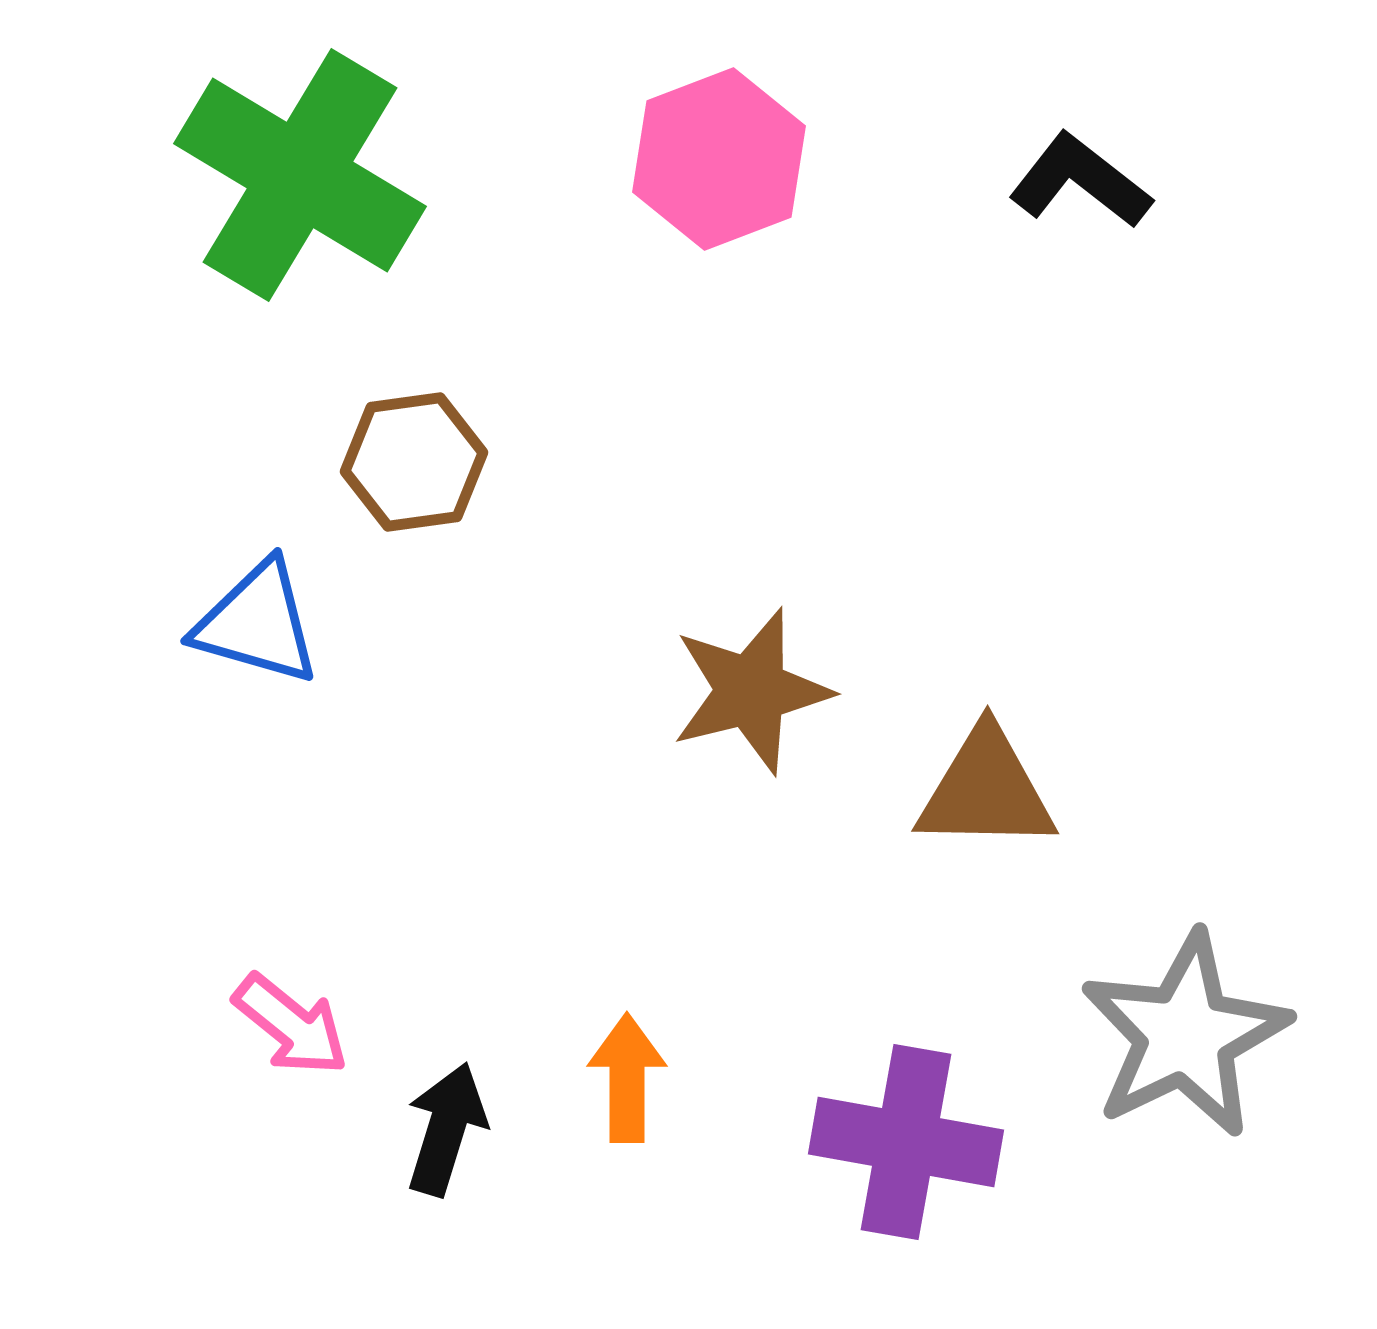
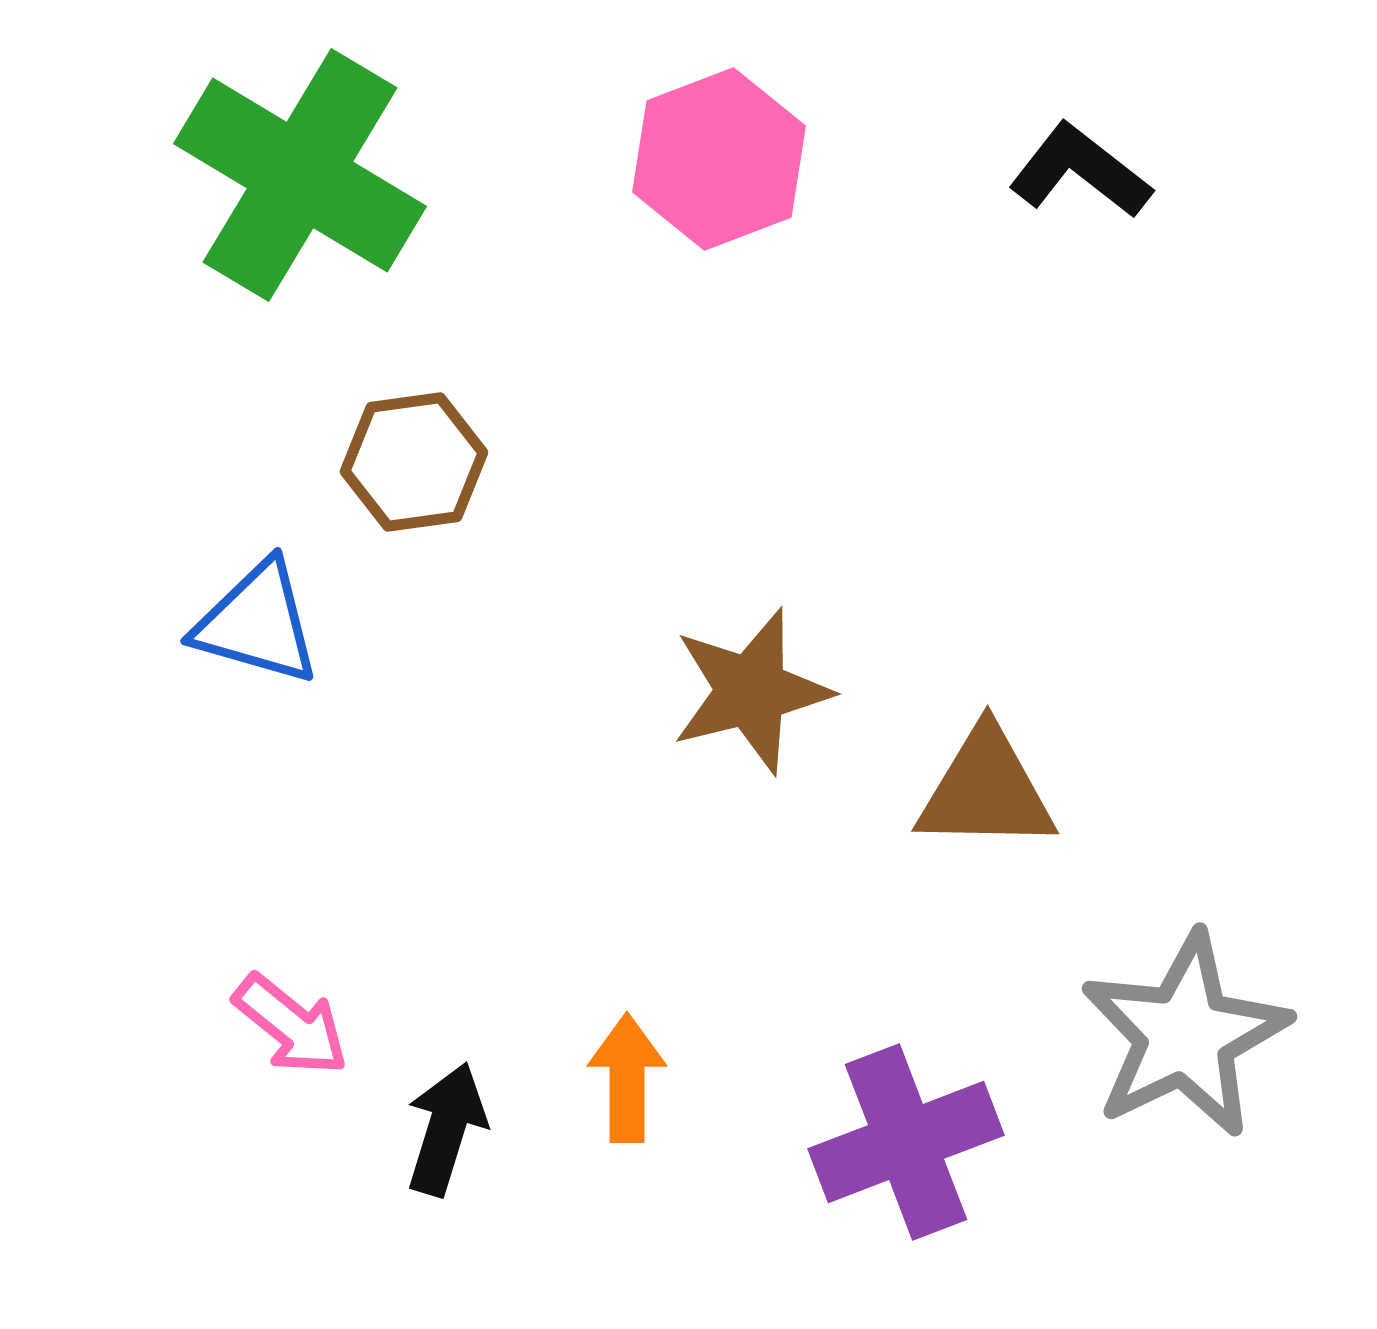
black L-shape: moved 10 px up
purple cross: rotated 31 degrees counterclockwise
